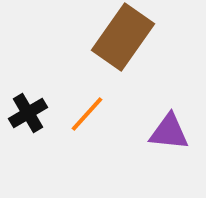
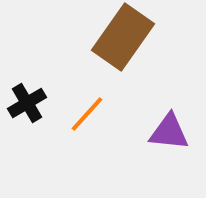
black cross: moved 1 px left, 10 px up
